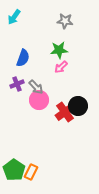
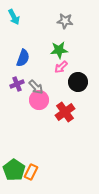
cyan arrow: rotated 63 degrees counterclockwise
black circle: moved 24 px up
